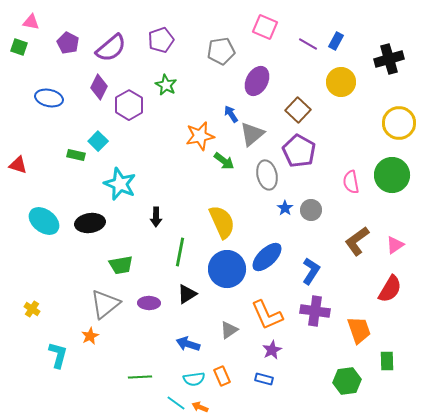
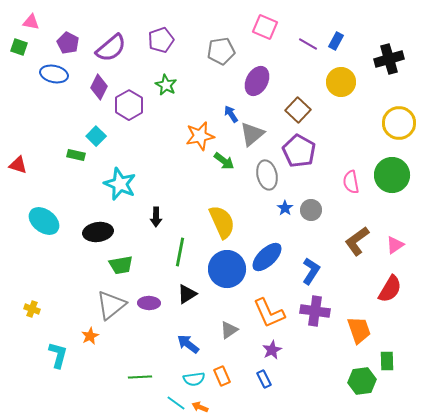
blue ellipse at (49, 98): moved 5 px right, 24 px up
cyan square at (98, 141): moved 2 px left, 5 px up
black ellipse at (90, 223): moved 8 px right, 9 px down
gray triangle at (105, 304): moved 6 px right, 1 px down
yellow cross at (32, 309): rotated 14 degrees counterclockwise
orange L-shape at (267, 315): moved 2 px right, 2 px up
blue arrow at (188, 344): rotated 20 degrees clockwise
blue rectangle at (264, 379): rotated 48 degrees clockwise
green hexagon at (347, 381): moved 15 px right
